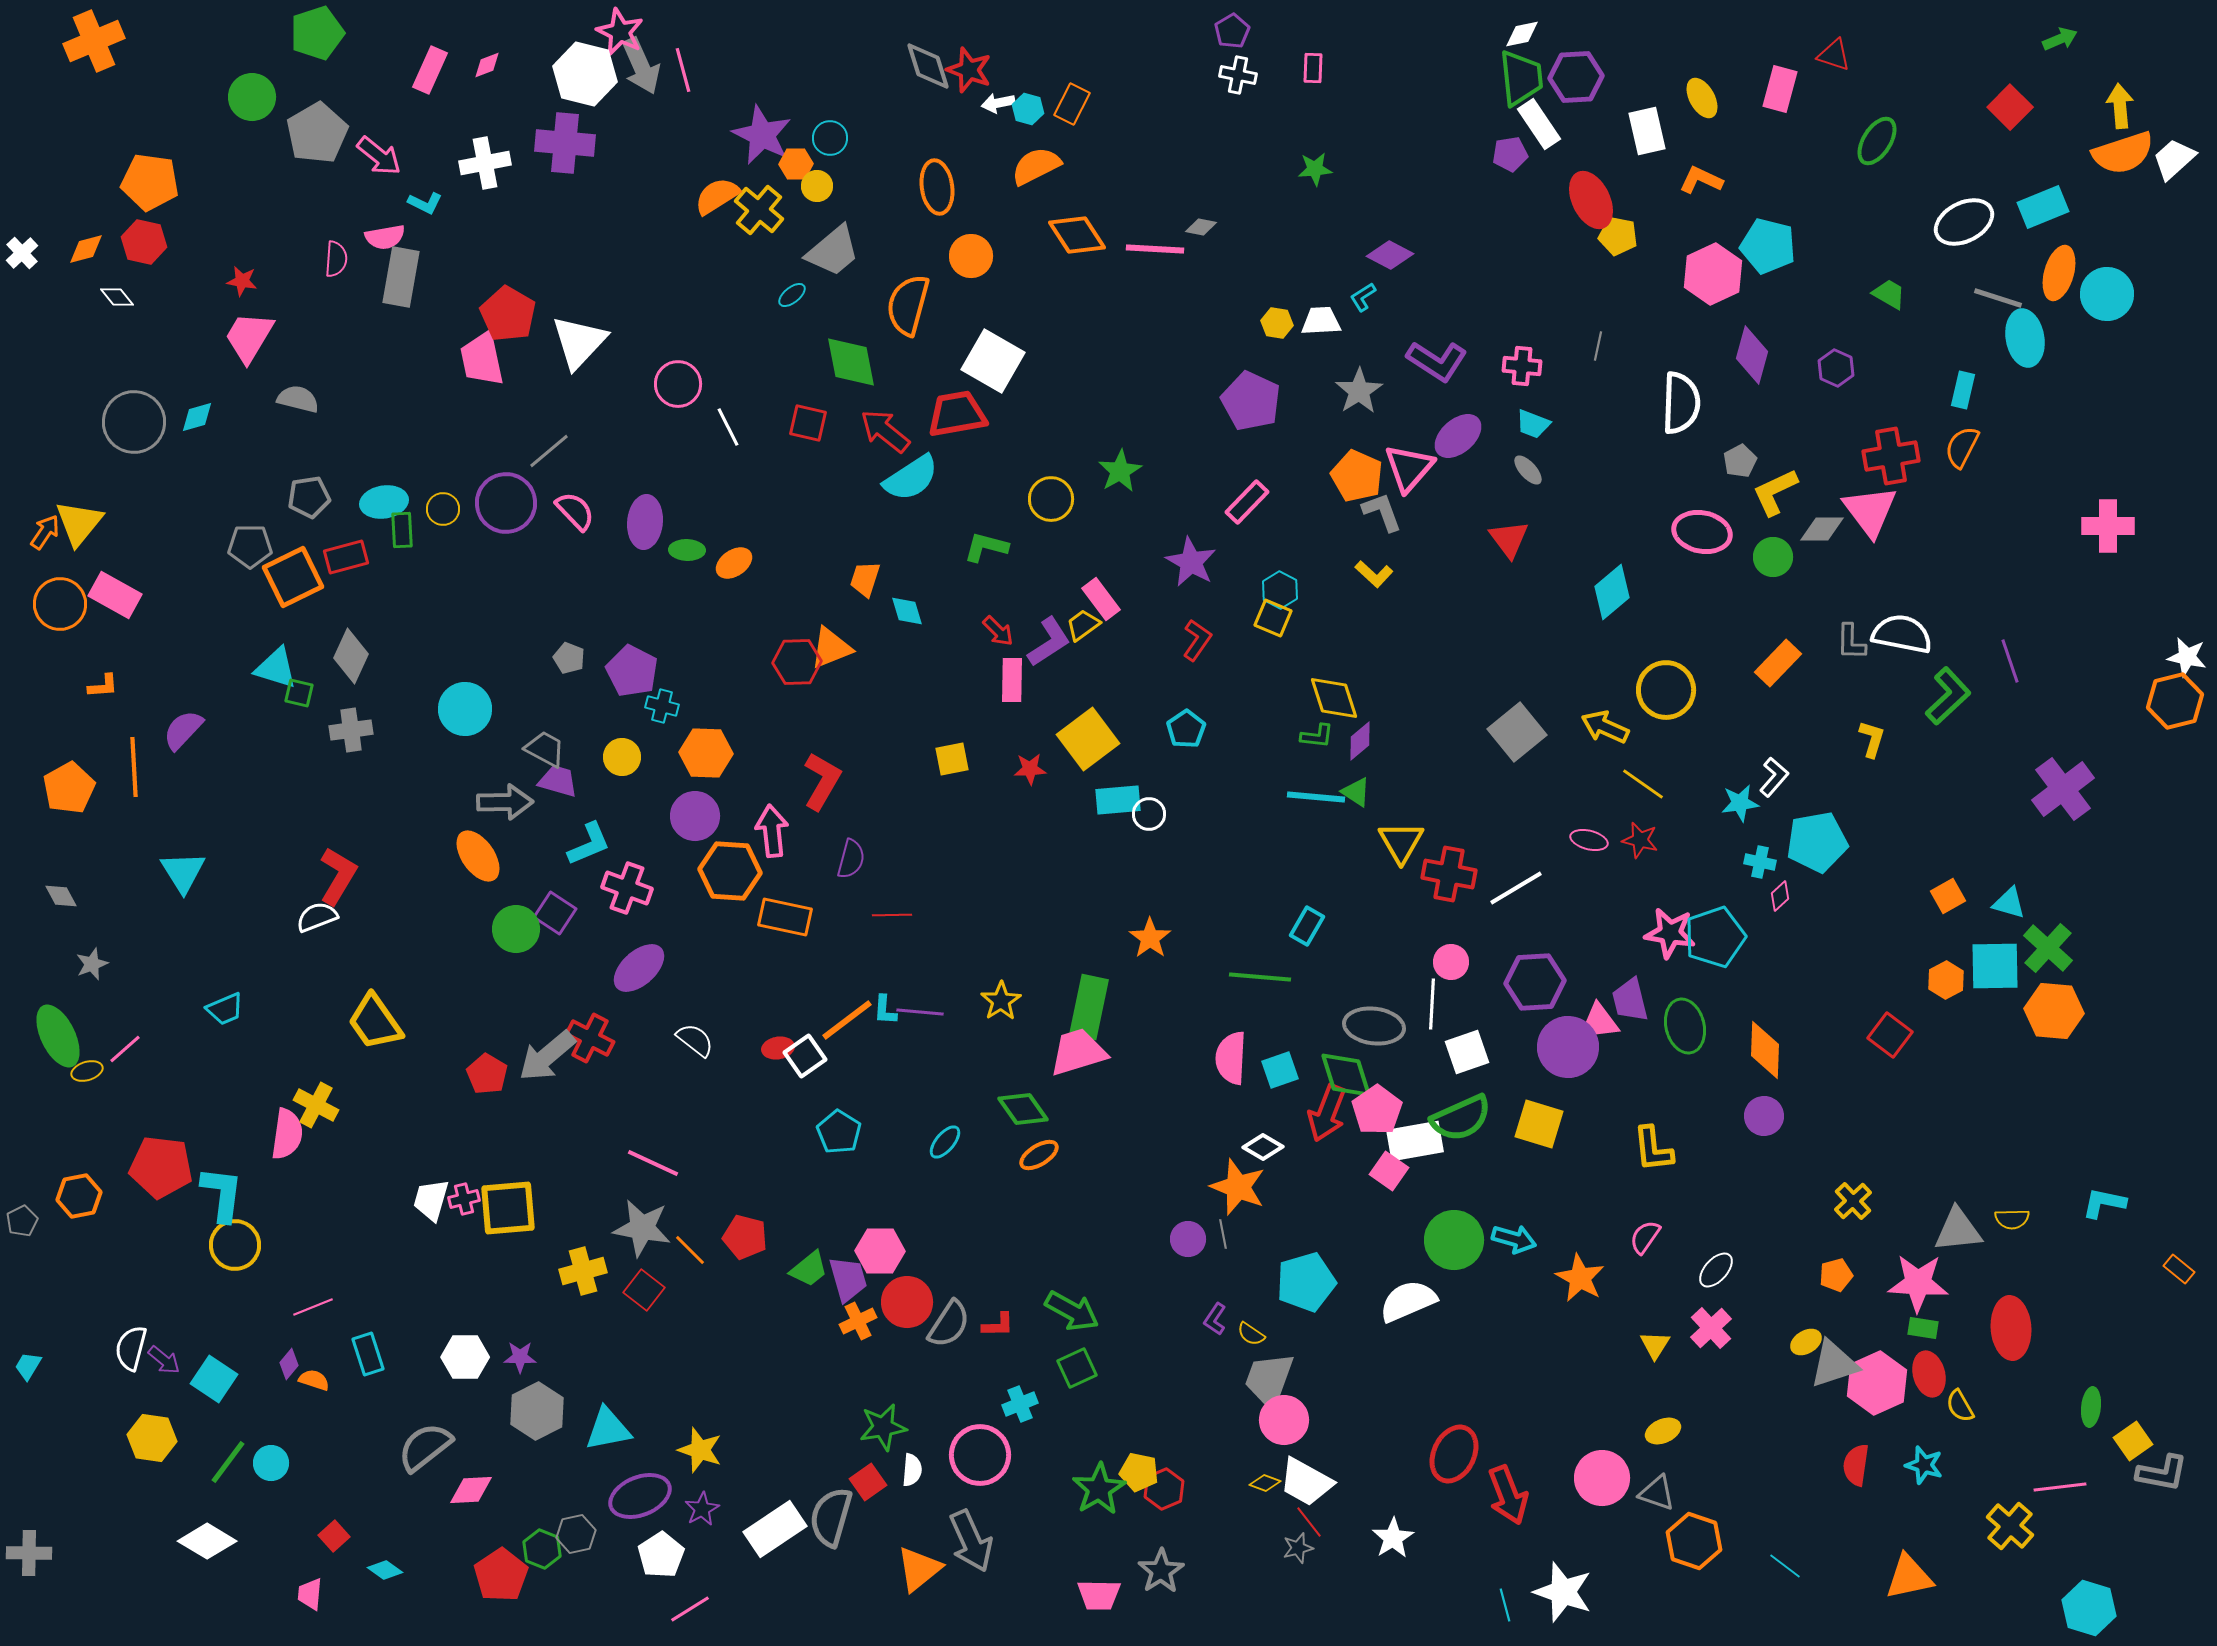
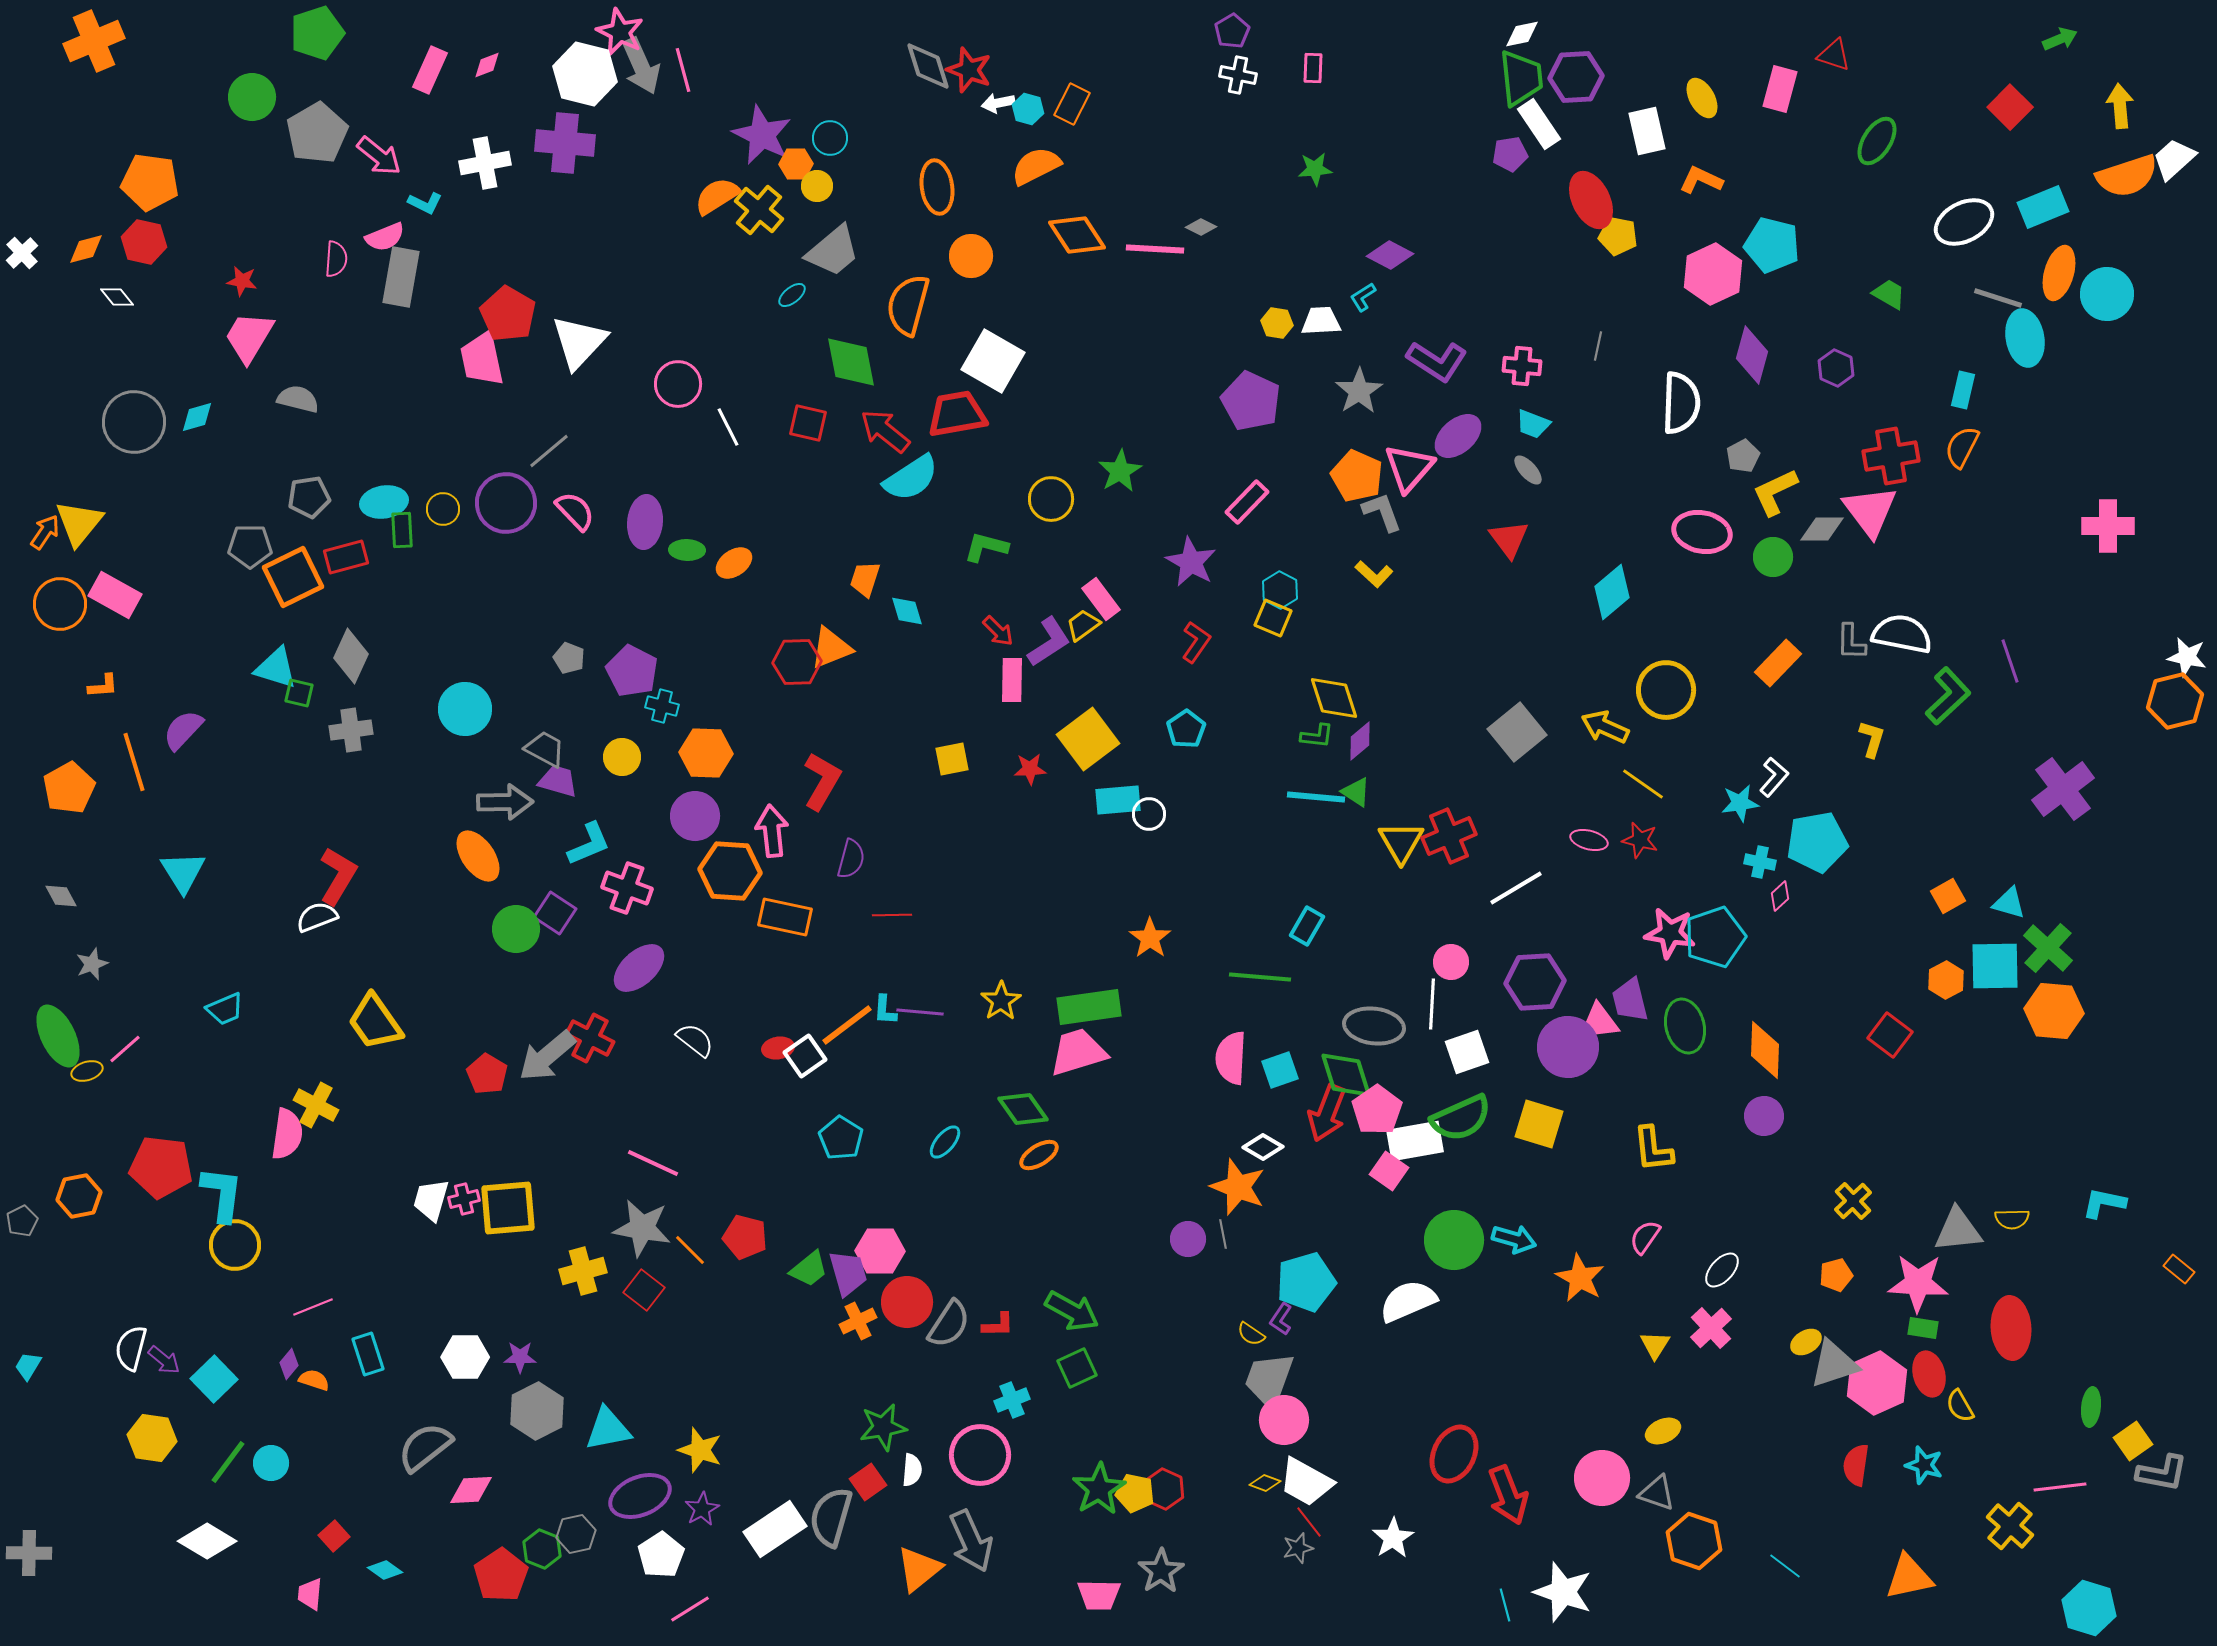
orange semicircle at (2123, 153): moved 4 px right, 23 px down
gray diamond at (1201, 227): rotated 16 degrees clockwise
pink semicircle at (385, 237): rotated 12 degrees counterclockwise
cyan pentagon at (1768, 246): moved 4 px right, 1 px up
gray pentagon at (1740, 461): moved 3 px right, 5 px up
red L-shape at (1197, 640): moved 1 px left, 2 px down
orange line at (134, 767): moved 5 px up; rotated 14 degrees counterclockwise
red cross at (1449, 874): moved 38 px up; rotated 34 degrees counterclockwise
green rectangle at (1089, 1007): rotated 70 degrees clockwise
orange line at (847, 1020): moved 5 px down
cyan pentagon at (839, 1132): moved 2 px right, 6 px down
white ellipse at (1716, 1270): moved 6 px right
purple trapezoid at (848, 1279): moved 6 px up
purple L-shape at (1215, 1319): moved 66 px right
cyan square at (214, 1379): rotated 12 degrees clockwise
cyan cross at (1020, 1404): moved 8 px left, 4 px up
yellow pentagon at (1139, 1472): moved 4 px left, 21 px down
red hexagon at (1164, 1489): rotated 12 degrees counterclockwise
